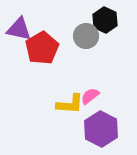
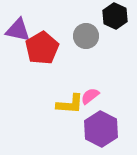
black hexagon: moved 10 px right, 4 px up
purple triangle: moved 1 px left, 1 px down
